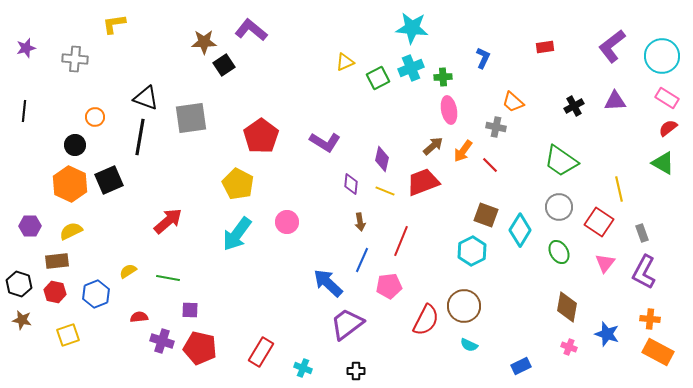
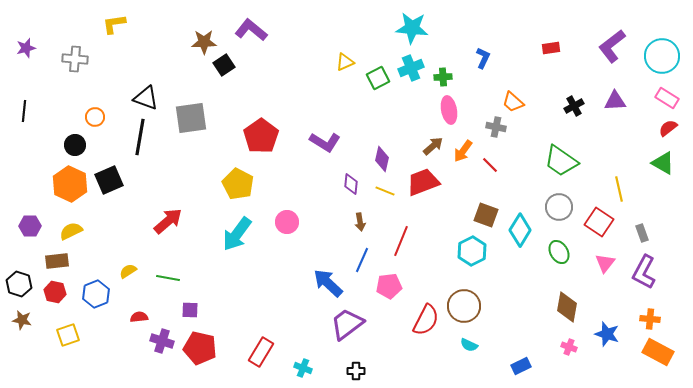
red rectangle at (545, 47): moved 6 px right, 1 px down
